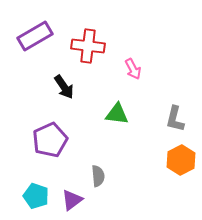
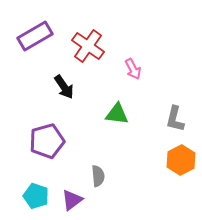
red cross: rotated 28 degrees clockwise
purple pentagon: moved 3 px left, 1 px down; rotated 8 degrees clockwise
